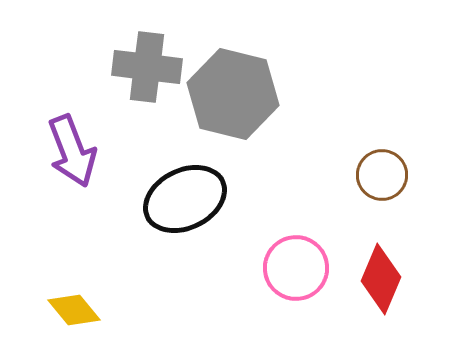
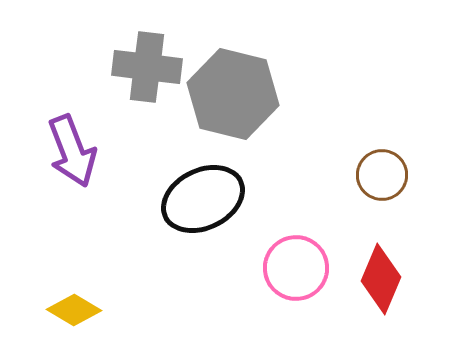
black ellipse: moved 18 px right
yellow diamond: rotated 20 degrees counterclockwise
